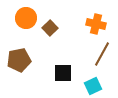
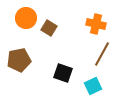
brown square: moved 1 px left; rotated 14 degrees counterclockwise
black square: rotated 18 degrees clockwise
